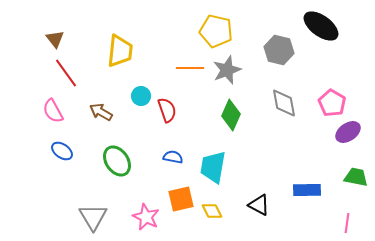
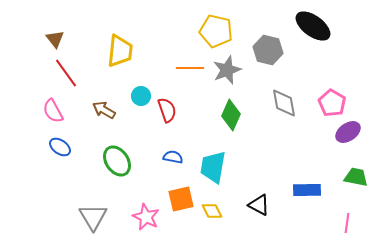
black ellipse: moved 8 px left
gray hexagon: moved 11 px left
brown arrow: moved 3 px right, 2 px up
blue ellipse: moved 2 px left, 4 px up
